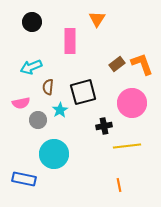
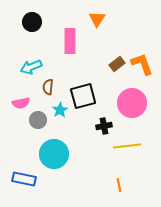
black square: moved 4 px down
